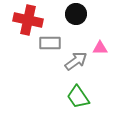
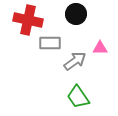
gray arrow: moved 1 px left
